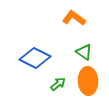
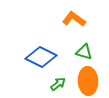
orange L-shape: moved 1 px down
green triangle: rotated 18 degrees counterclockwise
blue diamond: moved 6 px right, 1 px up
